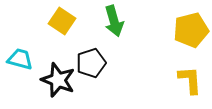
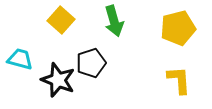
yellow square: moved 1 px left, 1 px up; rotated 8 degrees clockwise
yellow pentagon: moved 13 px left, 2 px up
yellow L-shape: moved 11 px left
